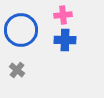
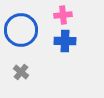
blue cross: moved 1 px down
gray cross: moved 4 px right, 2 px down
